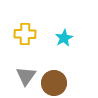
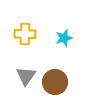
cyan star: rotated 12 degrees clockwise
brown circle: moved 1 px right, 1 px up
